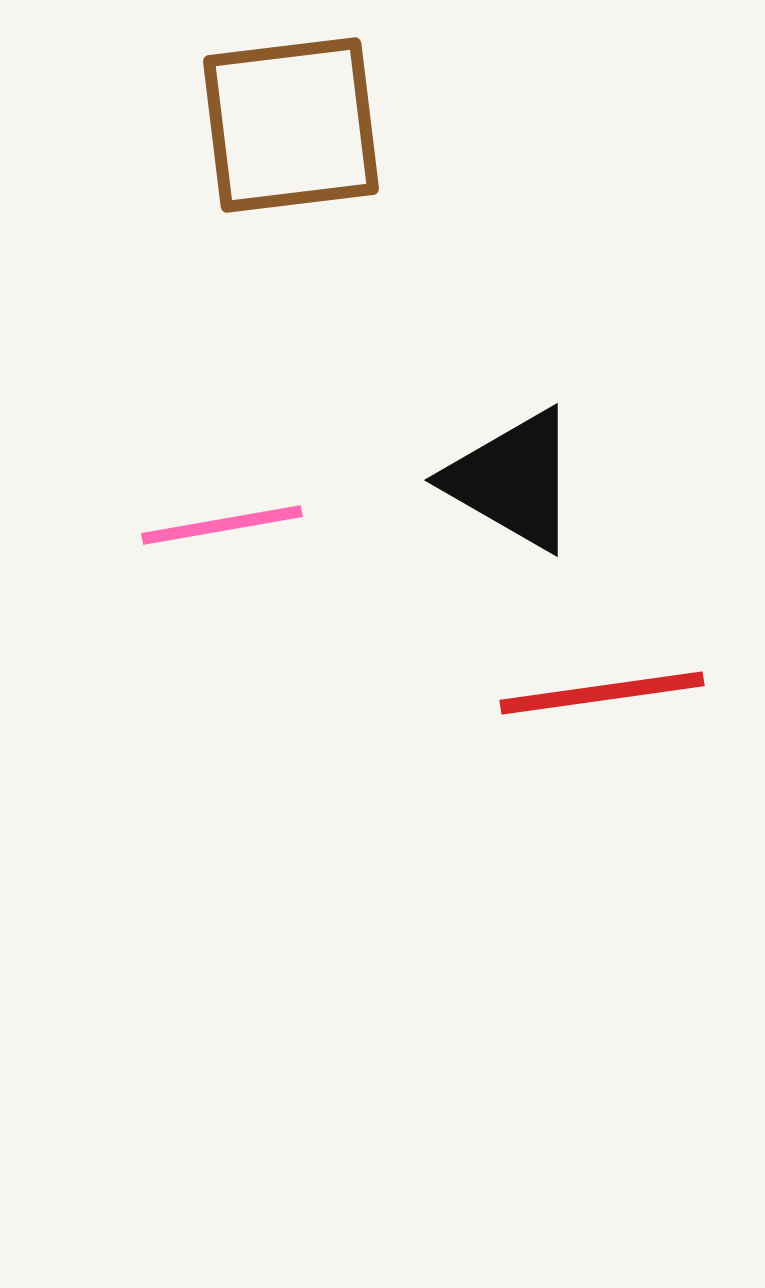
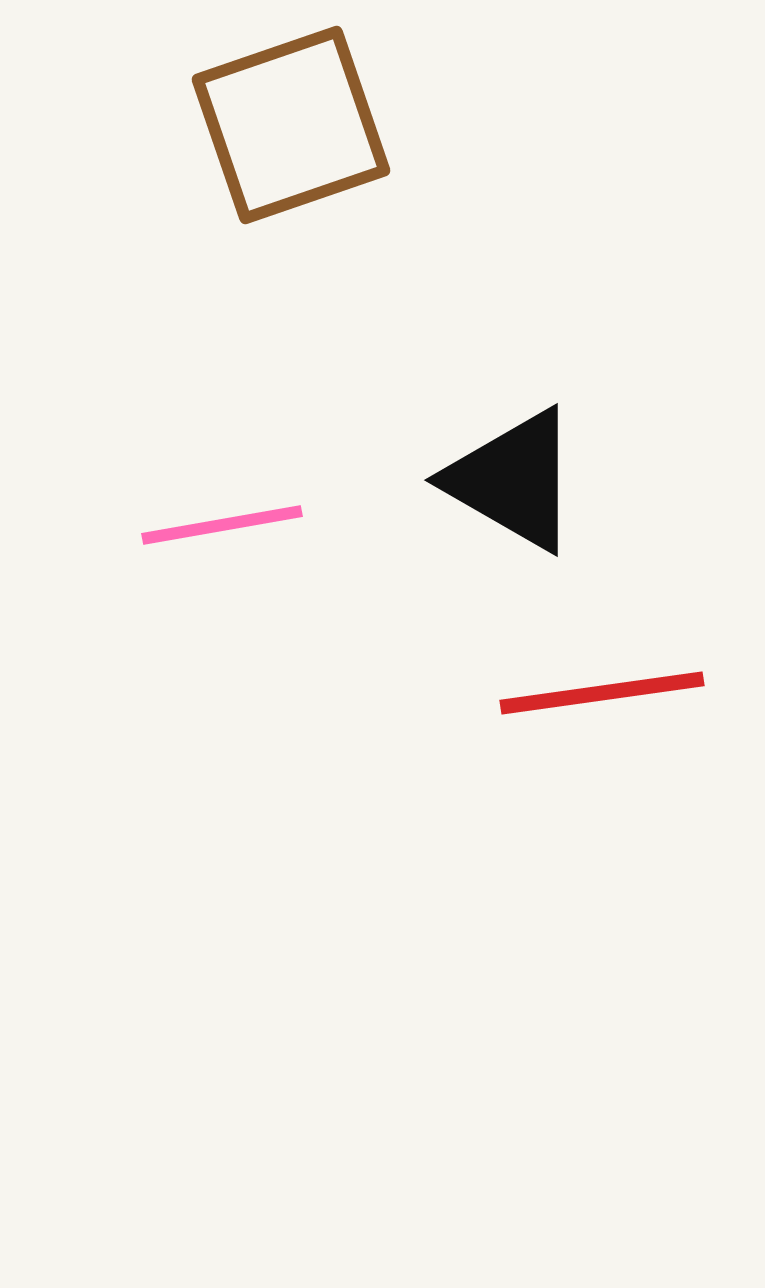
brown square: rotated 12 degrees counterclockwise
